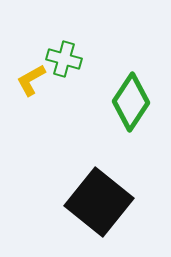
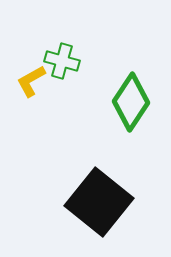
green cross: moved 2 px left, 2 px down
yellow L-shape: moved 1 px down
